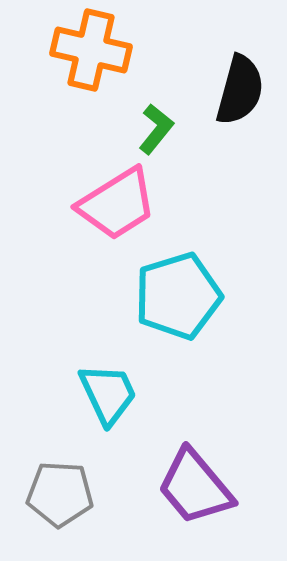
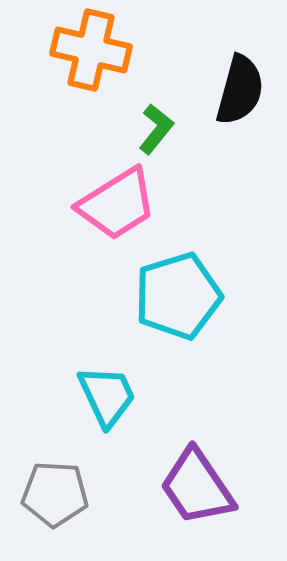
cyan trapezoid: moved 1 px left, 2 px down
purple trapezoid: moved 2 px right; rotated 6 degrees clockwise
gray pentagon: moved 5 px left
